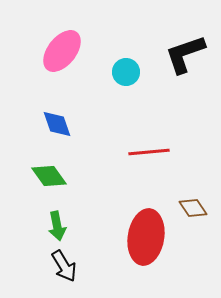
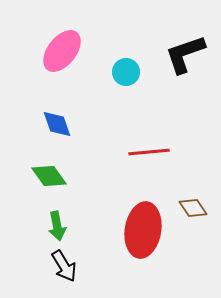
red ellipse: moved 3 px left, 7 px up
